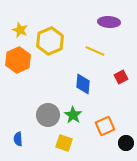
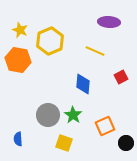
orange hexagon: rotated 25 degrees counterclockwise
